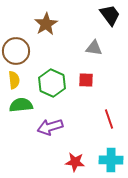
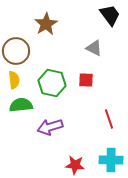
gray triangle: rotated 18 degrees clockwise
green hexagon: rotated 12 degrees counterclockwise
red star: moved 3 px down
